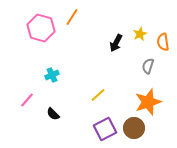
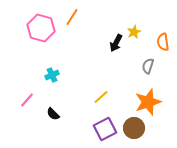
yellow star: moved 6 px left, 2 px up
yellow line: moved 3 px right, 2 px down
